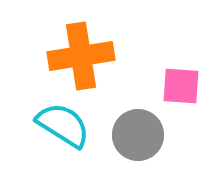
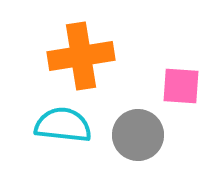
cyan semicircle: rotated 26 degrees counterclockwise
